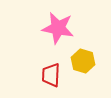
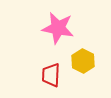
yellow hexagon: rotated 10 degrees clockwise
